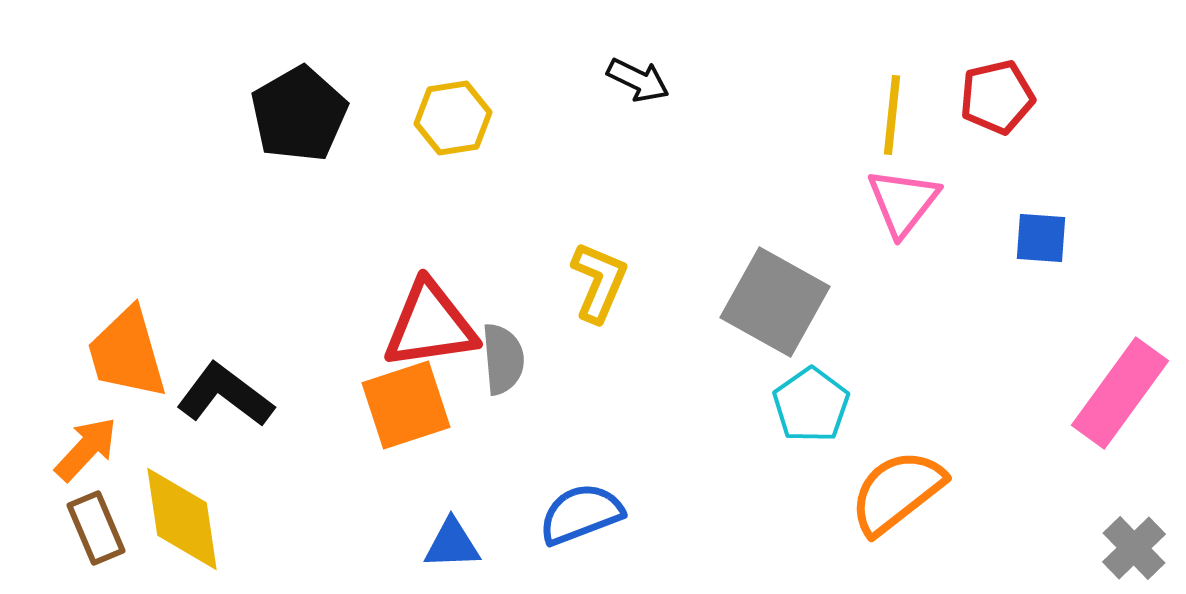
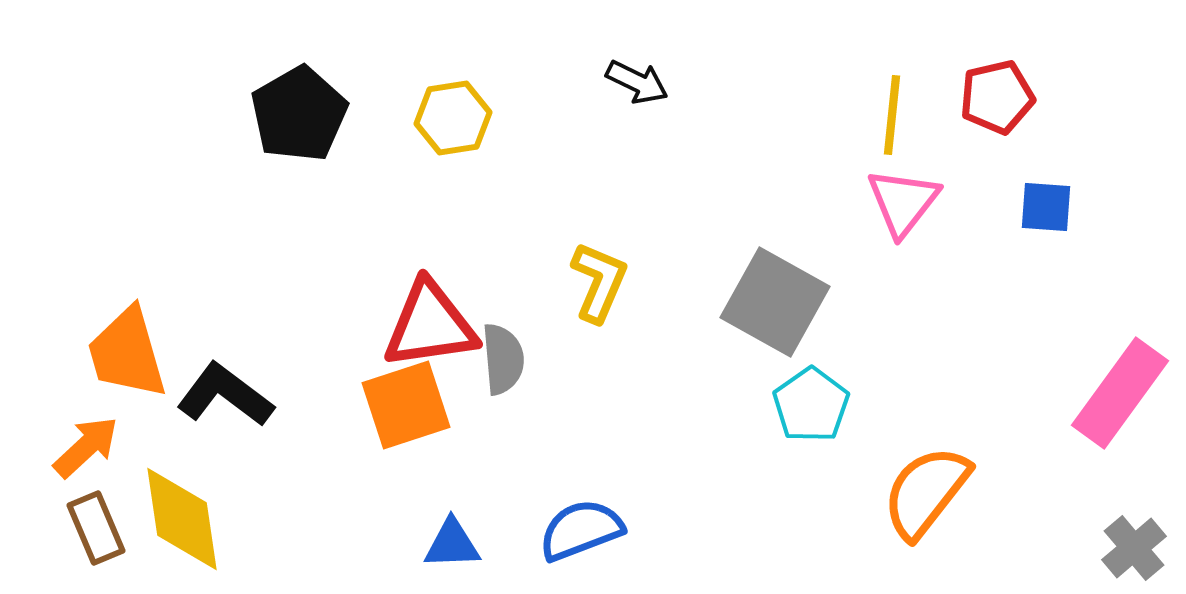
black arrow: moved 1 px left, 2 px down
blue square: moved 5 px right, 31 px up
orange arrow: moved 2 px up; rotated 4 degrees clockwise
orange semicircle: moved 29 px right; rotated 14 degrees counterclockwise
blue semicircle: moved 16 px down
gray cross: rotated 4 degrees clockwise
